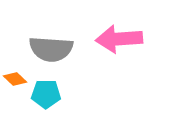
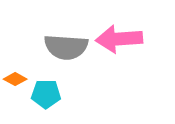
gray semicircle: moved 15 px right, 2 px up
orange diamond: rotated 15 degrees counterclockwise
